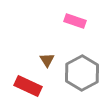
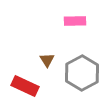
pink rectangle: rotated 20 degrees counterclockwise
red rectangle: moved 3 px left
